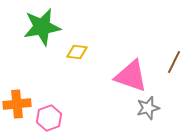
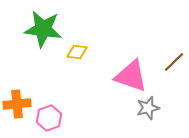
green star: moved 1 px right, 2 px down; rotated 18 degrees clockwise
brown line: rotated 20 degrees clockwise
